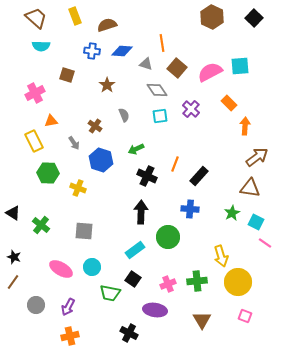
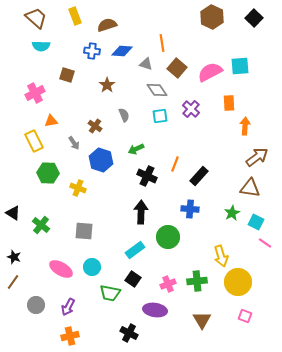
orange rectangle at (229, 103): rotated 42 degrees clockwise
